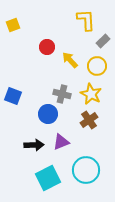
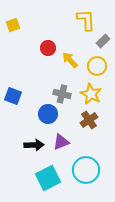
red circle: moved 1 px right, 1 px down
